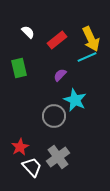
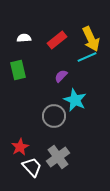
white semicircle: moved 4 px left, 6 px down; rotated 48 degrees counterclockwise
green rectangle: moved 1 px left, 2 px down
purple semicircle: moved 1 px right, 1 px down
